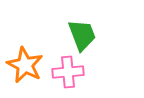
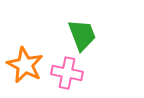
pink cross: moved 1 px left, 1 px down; rotated 16 degrees clockwise
